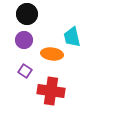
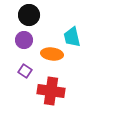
black circle: moved 2 px right, 1 px down
